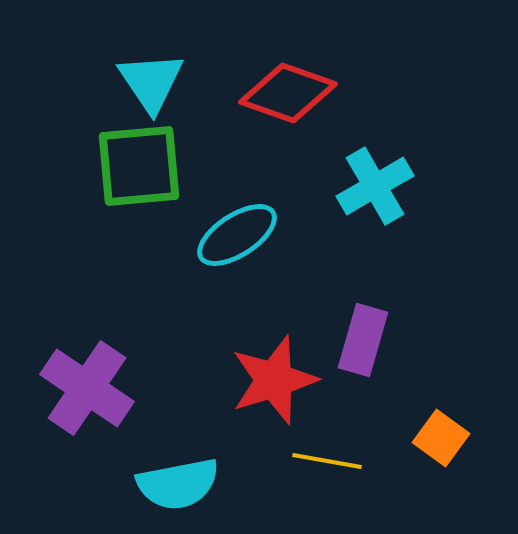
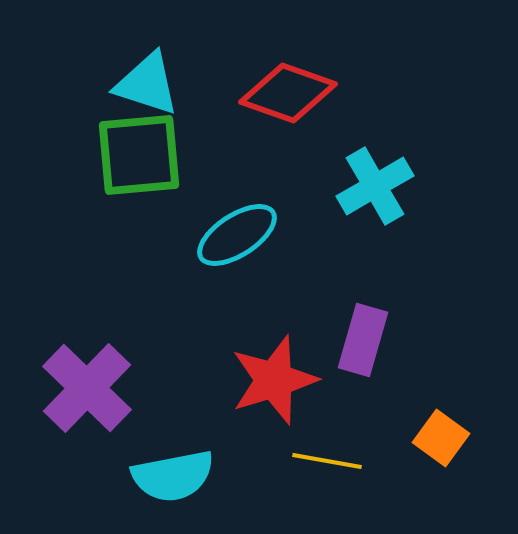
cyan triangle: moved 4 px left, 2 px down; rotated 38 degrees counterclockwise
green square: moved 11 px up
purple cross: rotated 10 degrees clockwise
cyan semicircle: moved 5 px left, 8 px up
